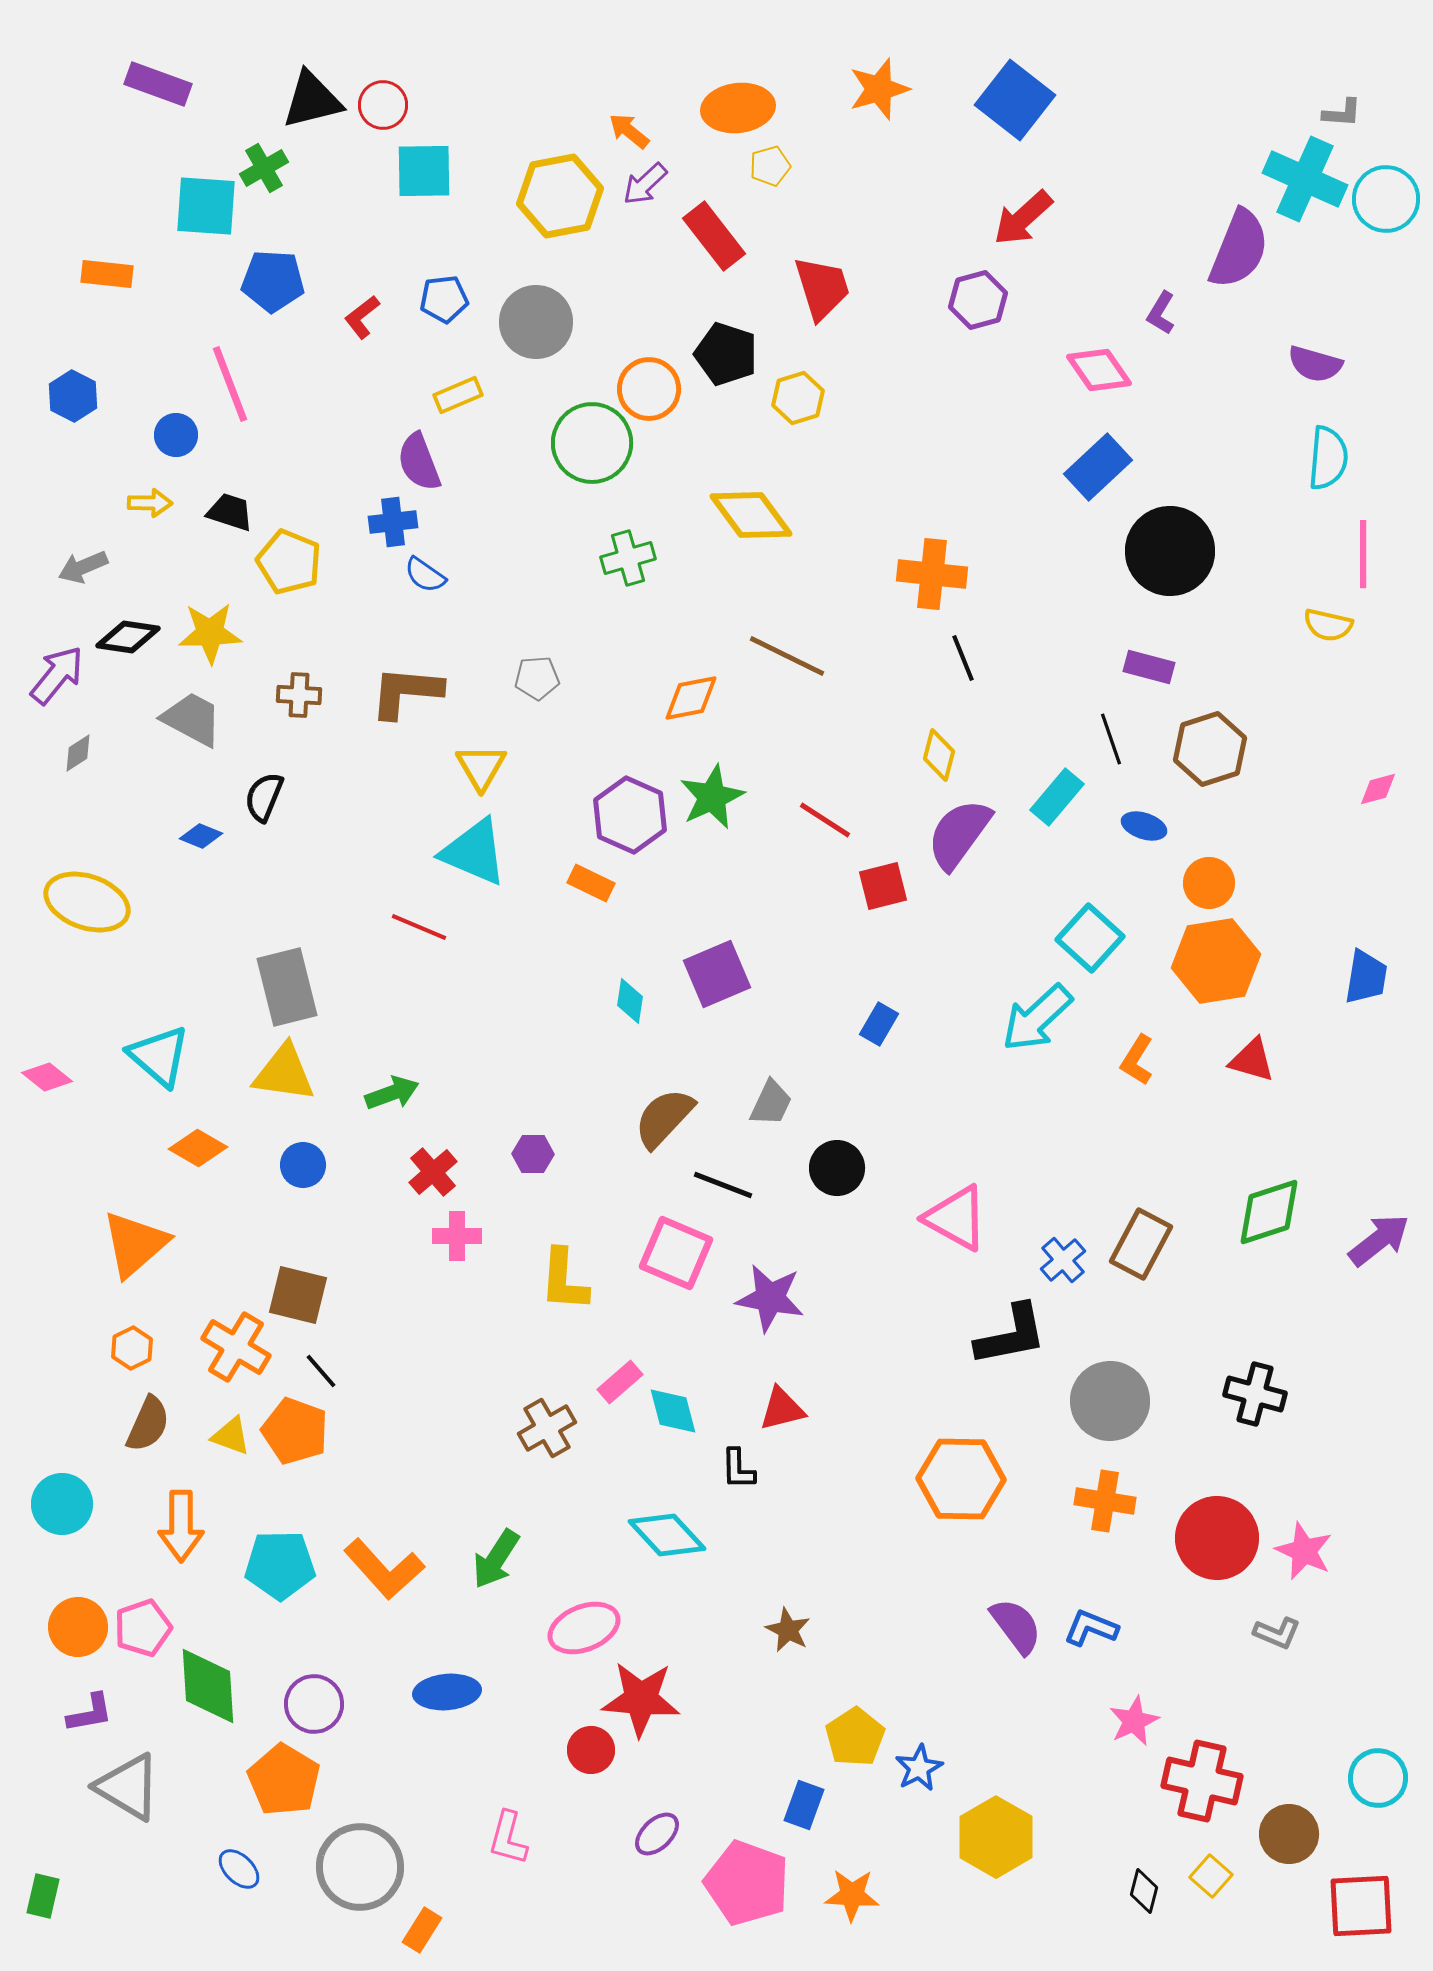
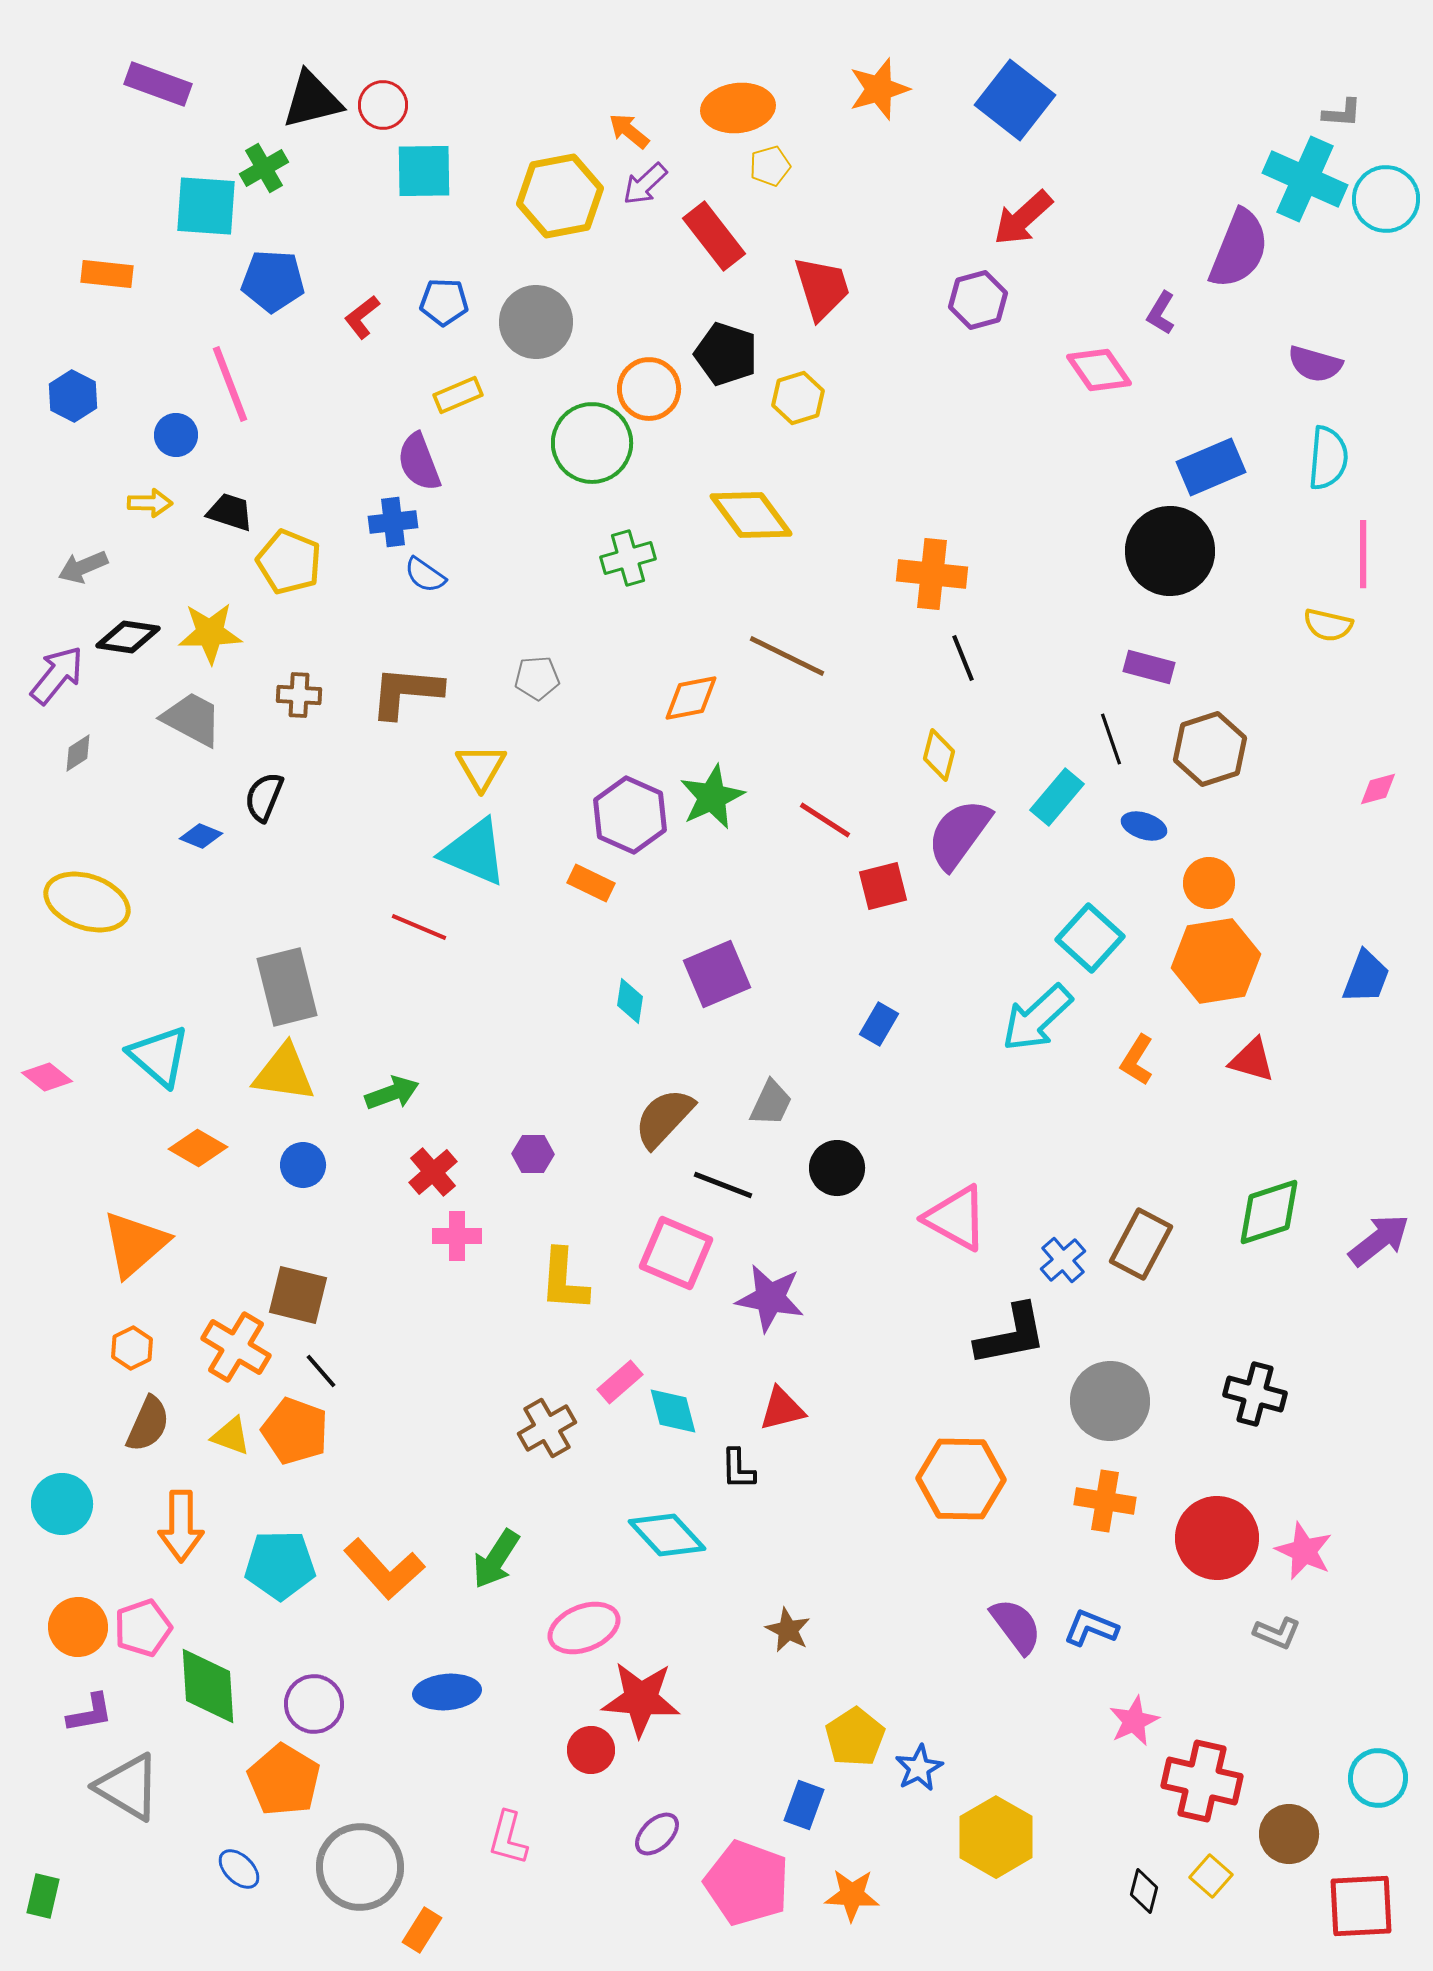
blue pentagon at (444, 299): moved 3 px down; rotated 9 degrees clockwise
blue rectangle at (1098, 467): moved 113 px right; rotated 20 degrees clockwise
blue trapezoid at (1366, 977): rotated 12 degrees clockwise
